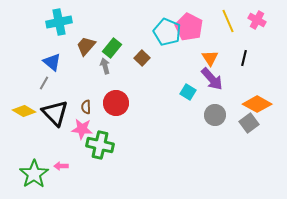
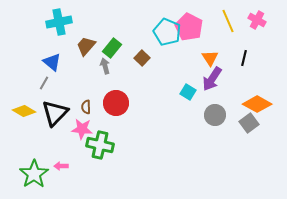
purple arrow: rotated 75 degrees clockwise
black triangle: rotated 28 degrees clockwise
